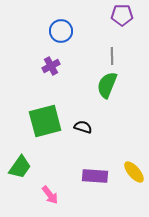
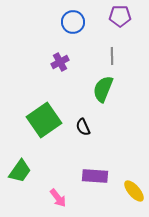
purple pentagon: moved 2 px left, 1 px down
blue circle: moved 12 px right, 9 px up
purple cross: moved 9 px right, 4 px up
green semicircle: moved 4 px left, 4 px down
green square: moved 1 px left, 1 px up; rotated 20 degrees counterclockwise
black semicircle: rotated 132 degrees counterclockwise
green trapezoid: moved 4 px down
yellow ellipse: moved 19 px down
pink arrow: moved 8 px right, 3 px down
